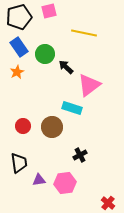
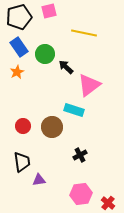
cyan rectangle: moved 2 px right, 2 px down
black trapezoid: moved 3 px right, 1 px up
pink hexagon: moved 16 px right, 11 px down
